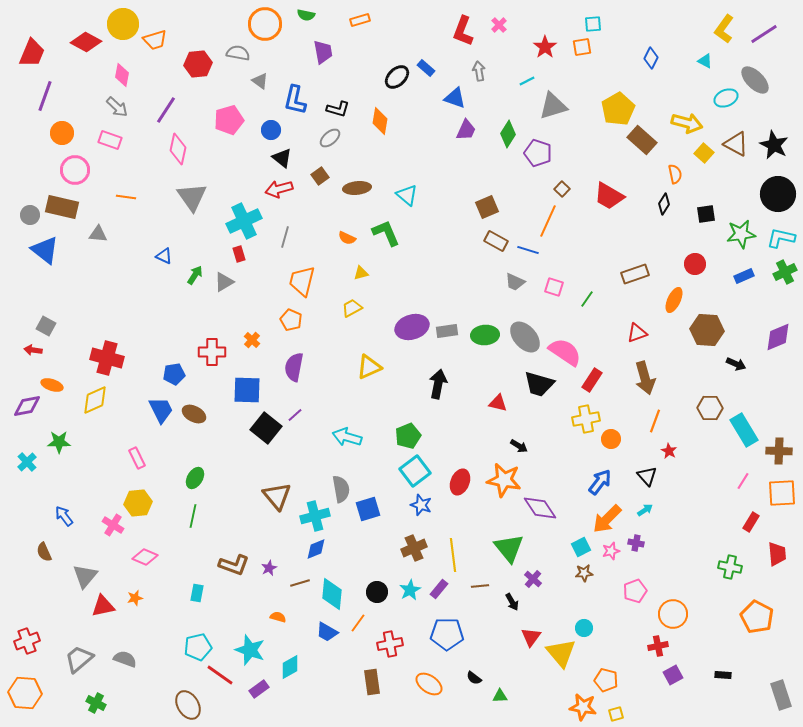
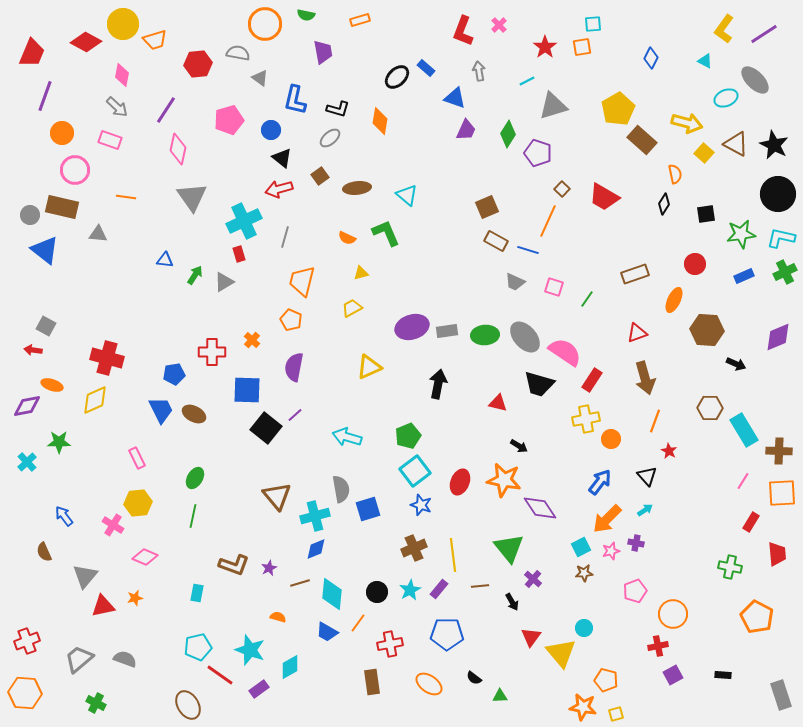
gray triangle at (260, 81): moved 3 px up
red trapezoid at (609, 196): moved 5 px left, 1 px down
blue triangle at (164, 256): moved 1 px right, 4 px down; rotated 18 degrees counterclockwise
